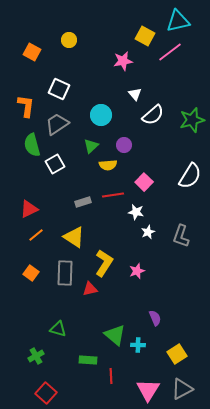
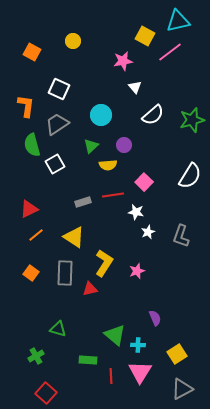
yellow circle at (69, 40): moved 4 px right, 1 px down
white triangle at (135, 94): moved 7 px up
pink triangle at (148, 390): moved 8 px left, 18 px up
